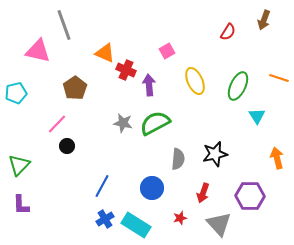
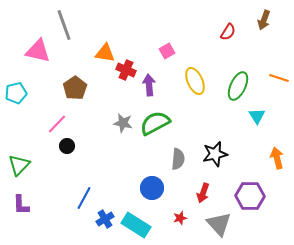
orange triangle: rotated 15 degrees counterclockwise
blue line: moved 18 px left, 12 px down
